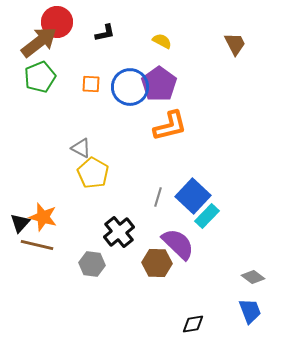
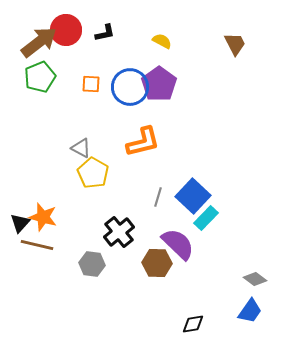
red circle: moved 9 px right, 8 px down
orange L-shape: moved 27 px left, 16 px down
cyan rectangle: moved 1 px left, 2 px down
gray diamond: moved 2 px right, 2 px down
blue trapezoid: rotated 56 degrees clockwise
